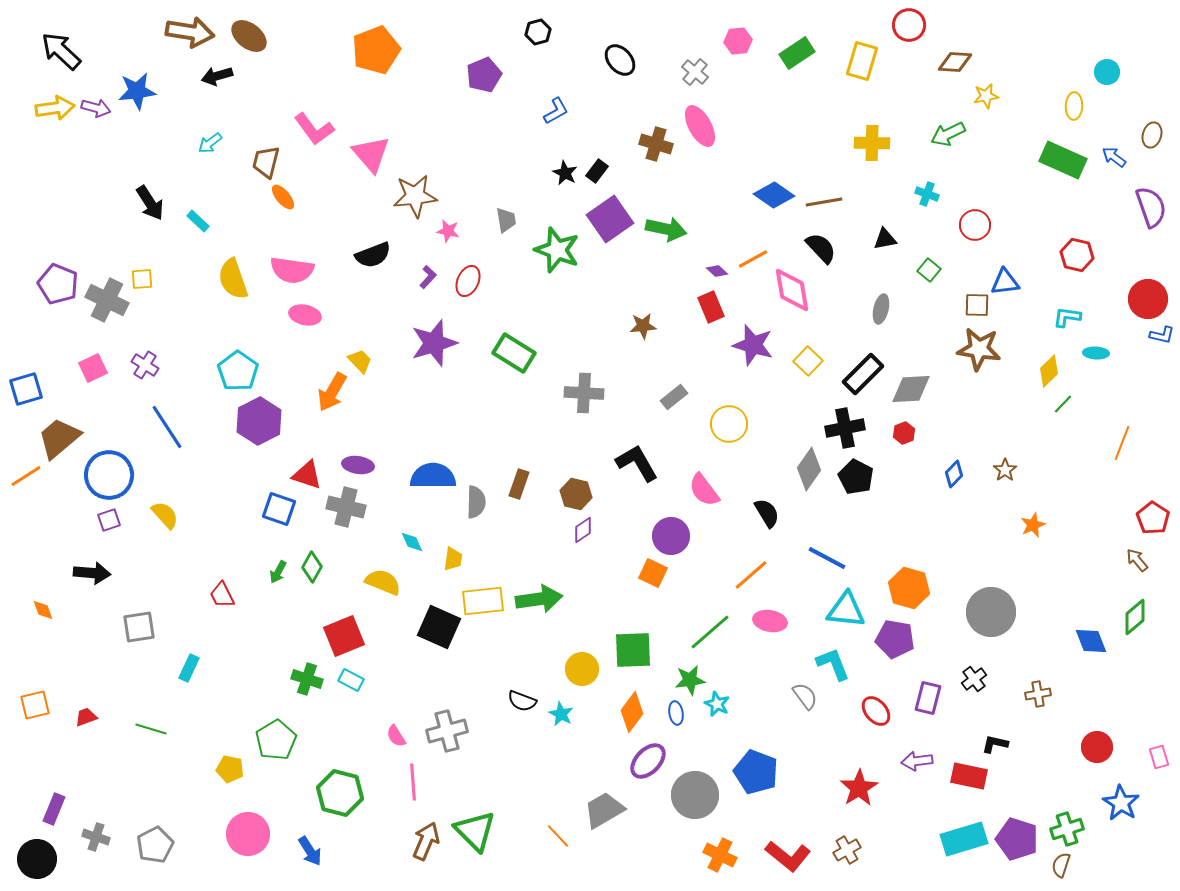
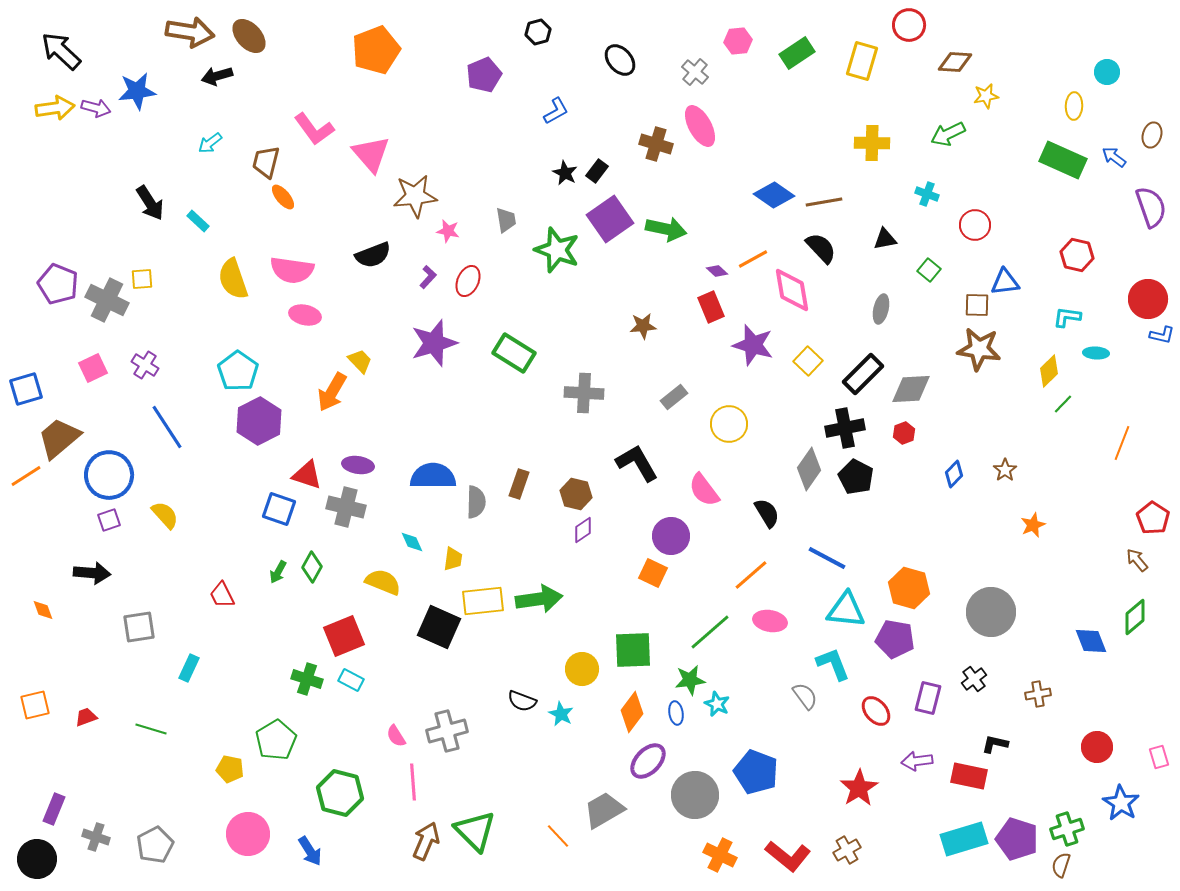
brown ellipse at (249, 36): rotated 9 degrees clockwise
